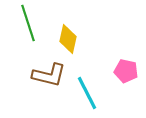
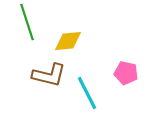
green line: moved 1 px left, 1 px up
yellow diamond: moved 2 px down; rotated 72 degrees clockwise
pink pentagon: moved 2 px down
